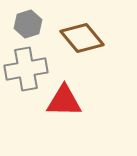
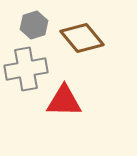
gray hexagon: moved 6 px right, 1 px down
